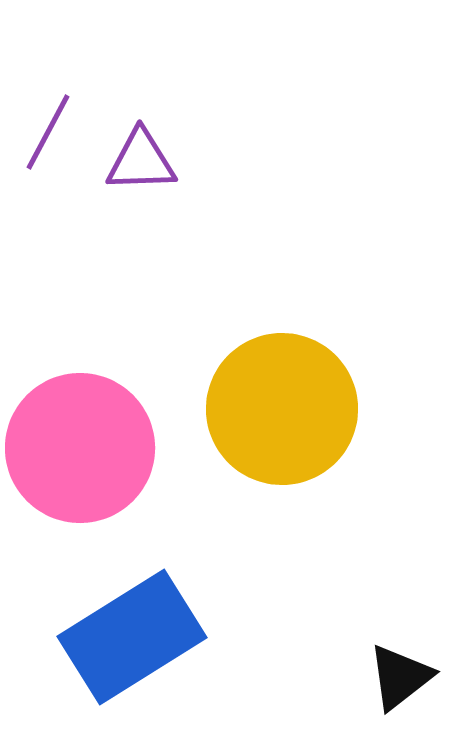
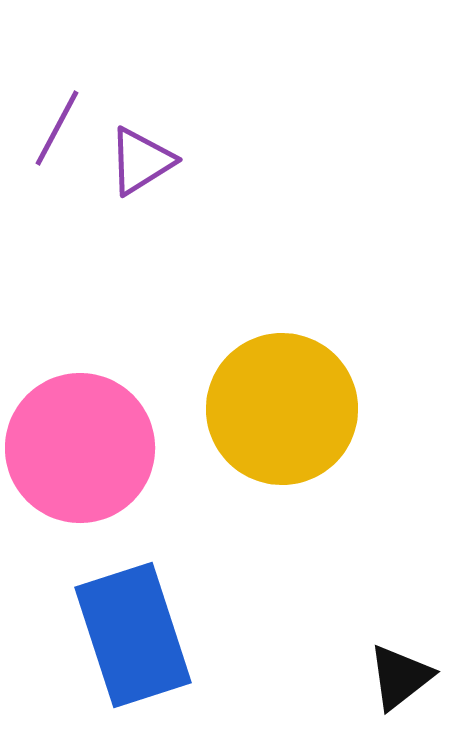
purple line: moved 9 px right, 4 px up
purple triangle: rotated 30 degrees counterclockwise
blue rectangle: moved 1 px right, 2 px up; rotated 76 degrees counterclockwise
